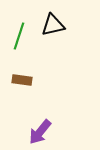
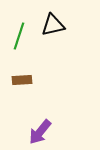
brown rectangle: rotated 12 degrees counterclockwise
